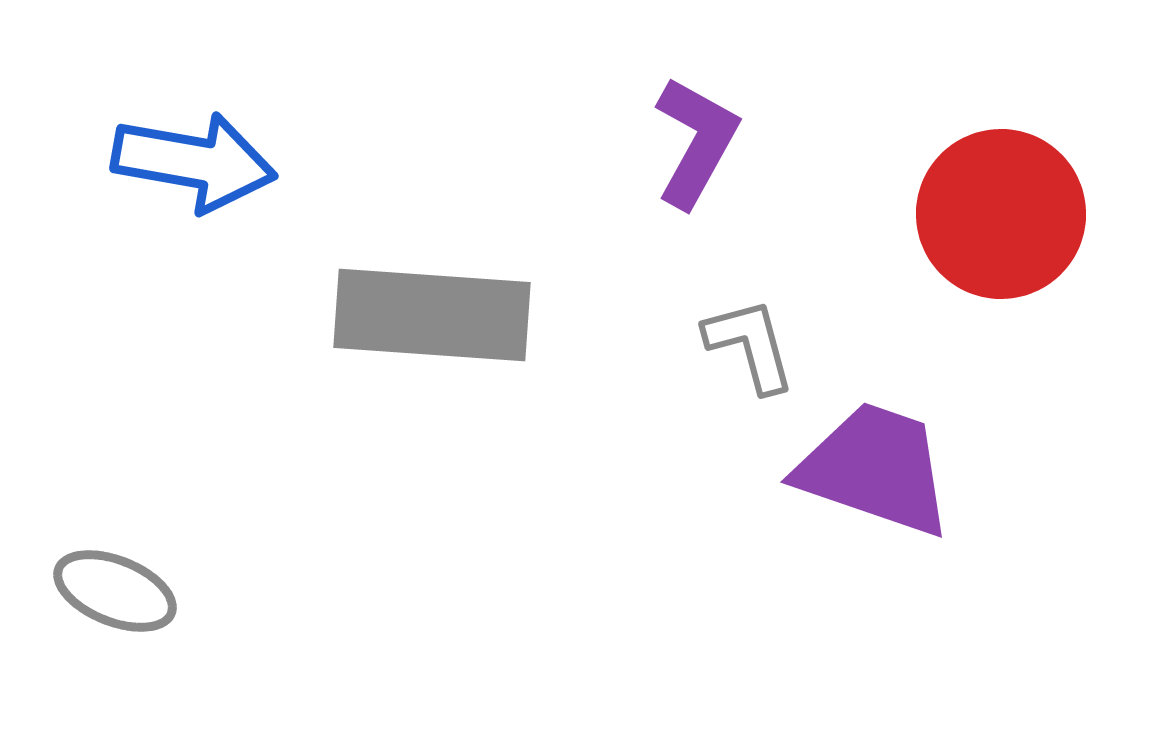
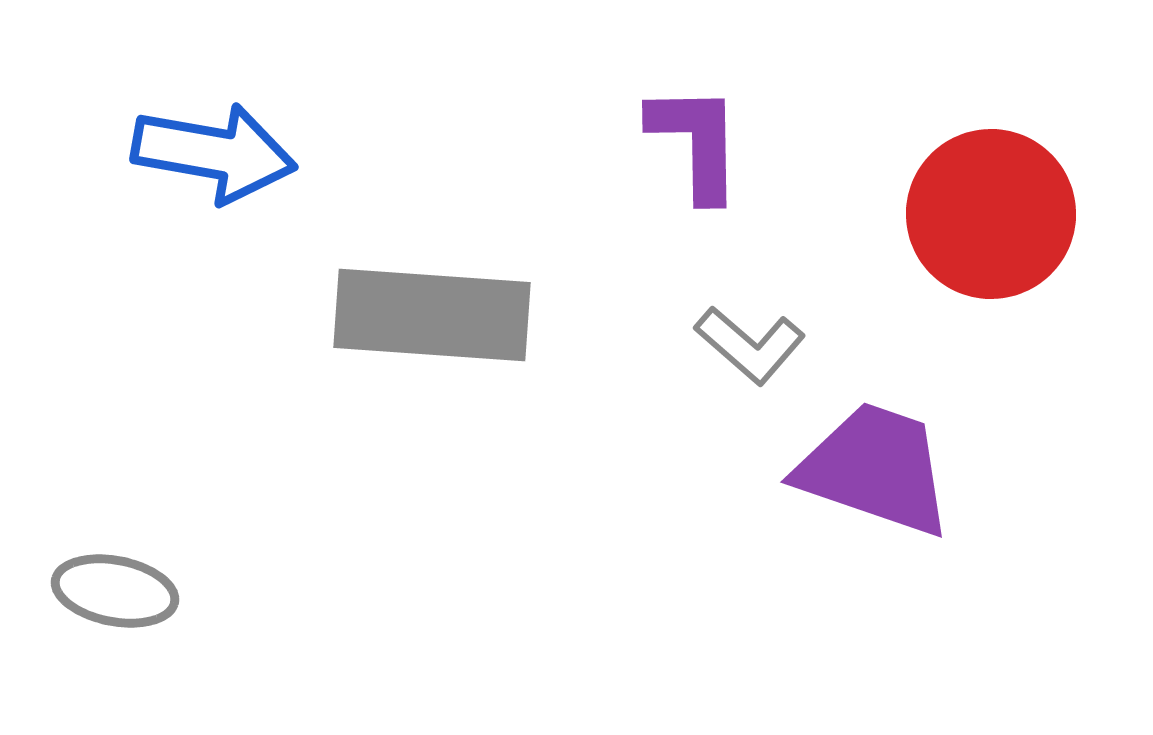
purple L-shape: rotated 30 degrees counterclockwise
blue arrow: moved 20 px right, 9 px up
red circle: moved 10 px left
gray L-shape: rotated 146 degrees clockwise
gray ellipse: rotated 11 degrees counterclockwise
